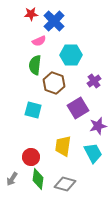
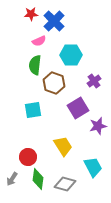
cyan square: rotated 24 degrees counterclockwise
yellow trapezoid: rotated 140 degrees clockwise
cyan trapezoid: moved 14 px down
red circle: moved 3 px left
